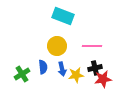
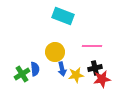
yellow circle: moved 2 px left, 6 px down
blue semicircle: moved 8 px left, 2 px down
red star: moved 1 px left
